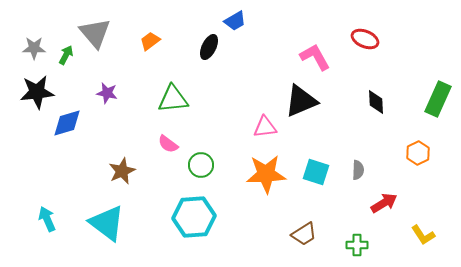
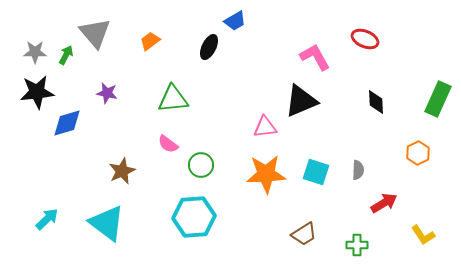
gray star: moved 1 px right, 4 px down
cyan arrow: rotated 70 degrees clockwise
